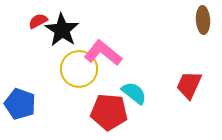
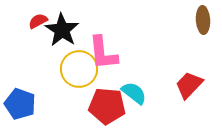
pink L-shape: rotated 135 degrees counterclockwise
red trapezoid: rotated 20 degrees clockwise
red pentagon: moved 2 px left, 6 px up
